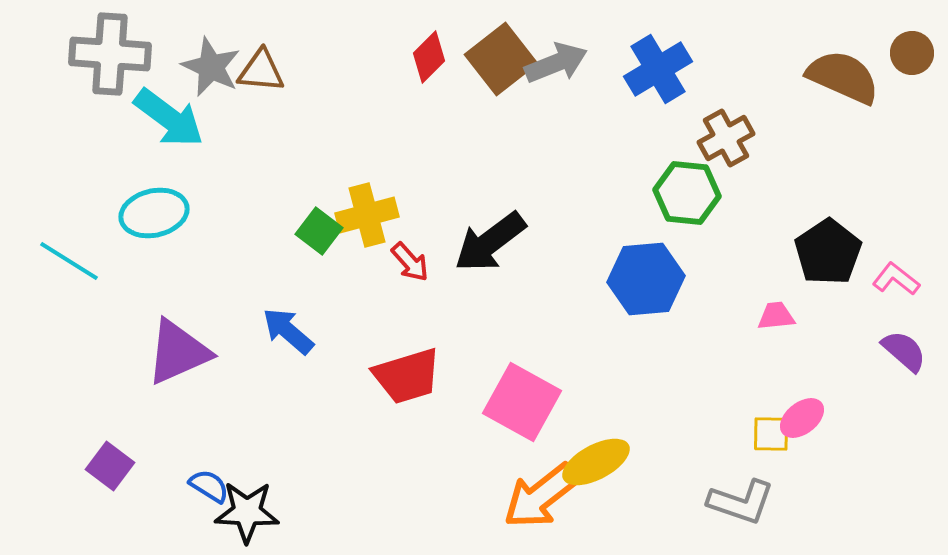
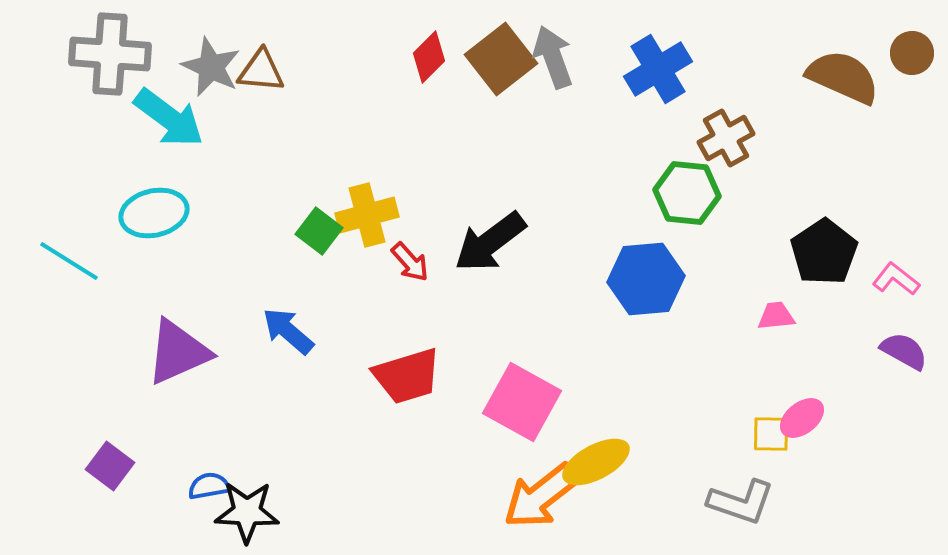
gray arrow: moved 3 px left, 6 px up; rotated 88 degrees counterclockwise
black pentagon: moved 4 px left
purple semicircle: rotated 12 degrees counterclockwise
blue semicircle: rotated 42 degrees counterclockwise
